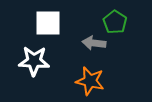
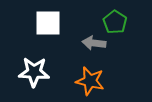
white star: moved 11 px down
